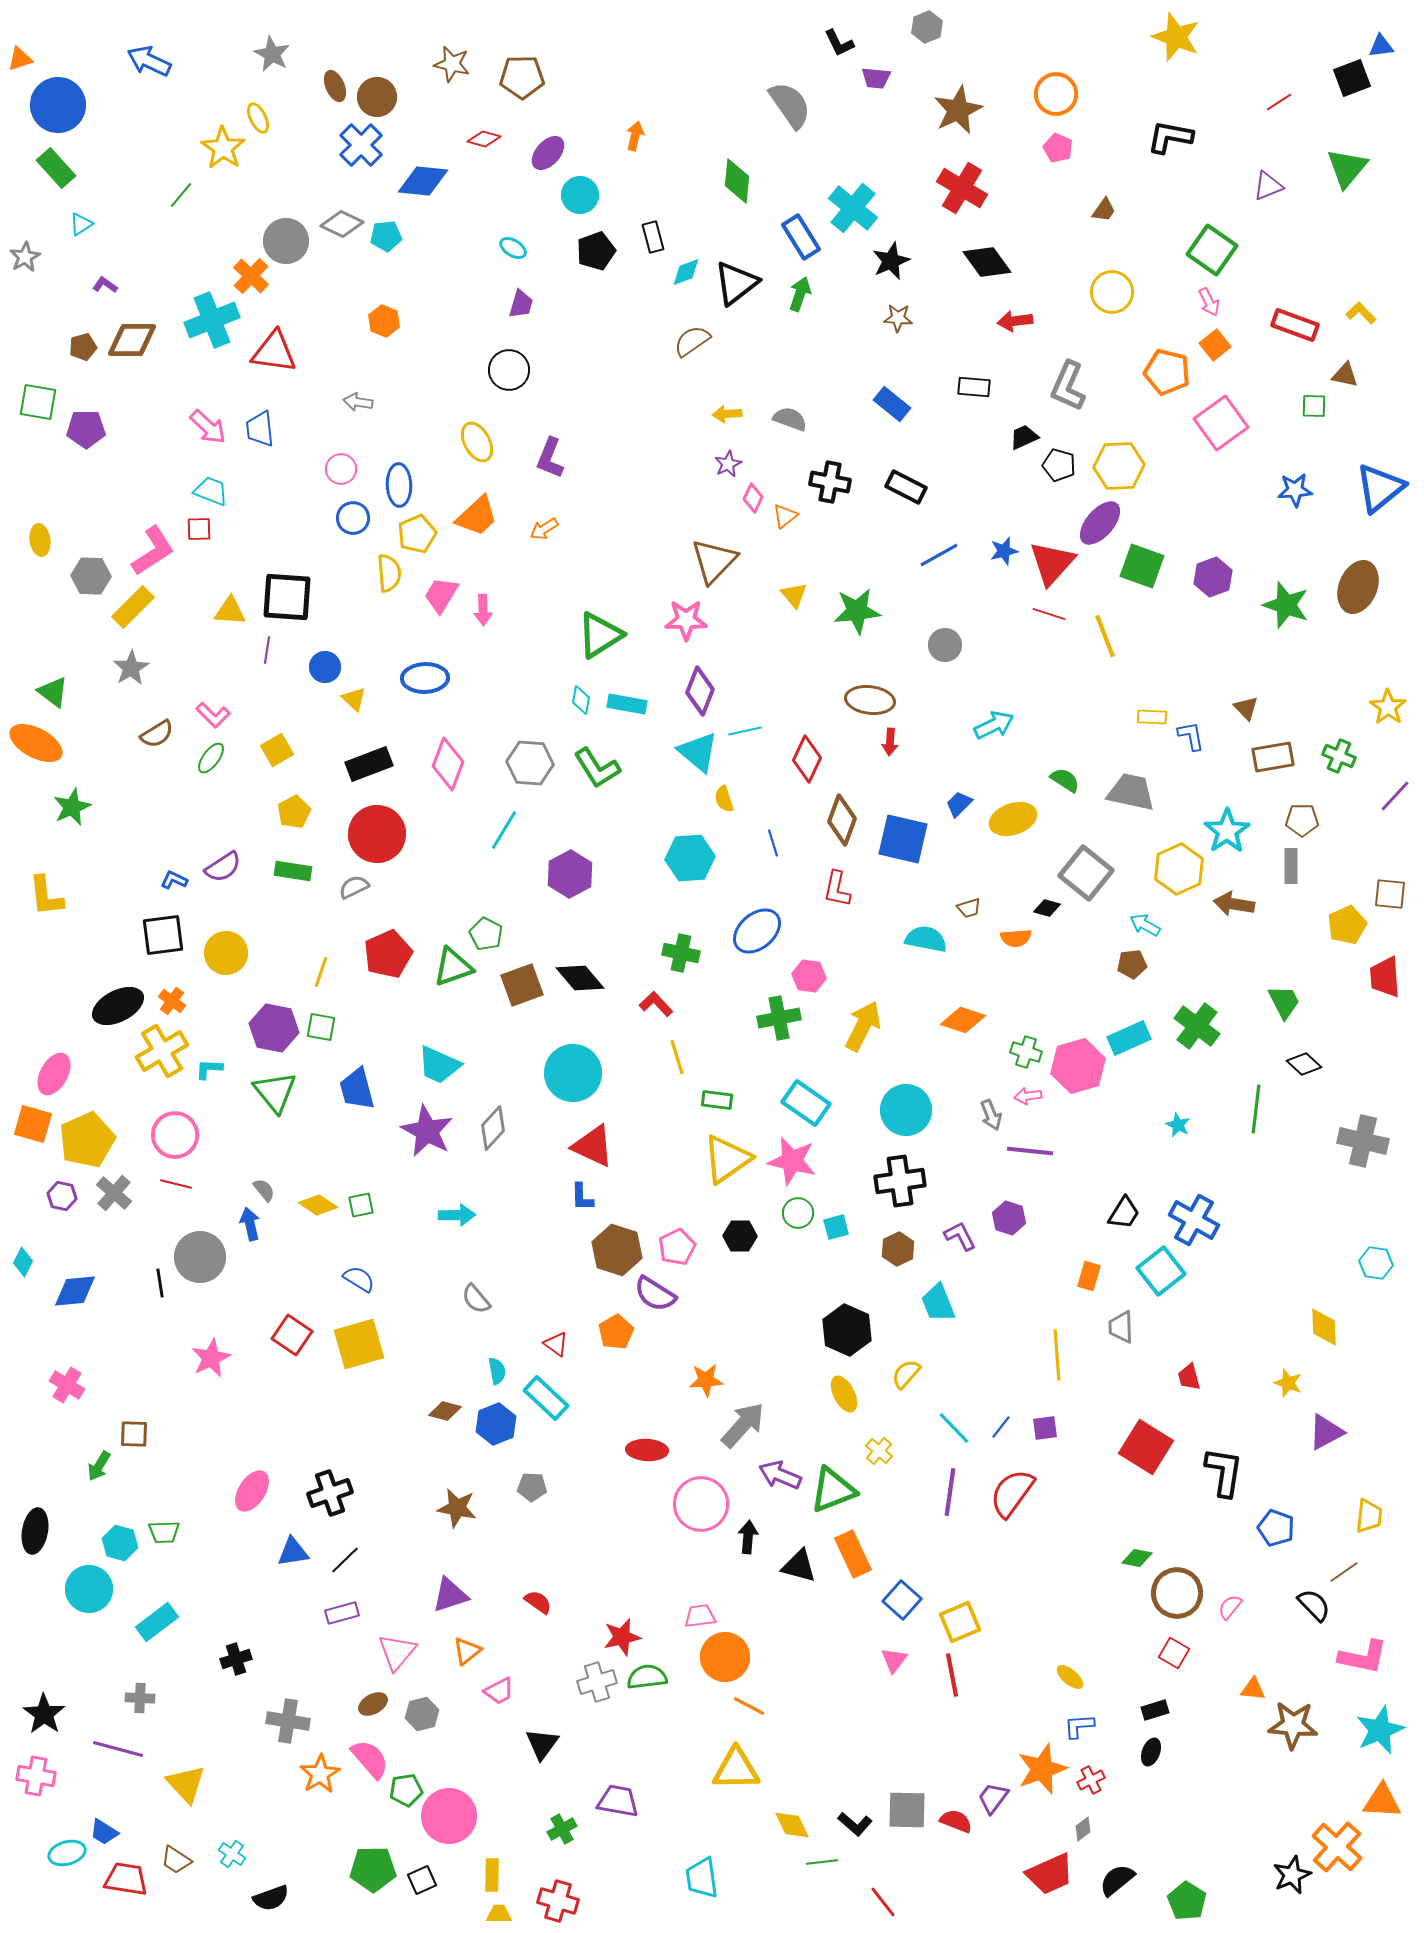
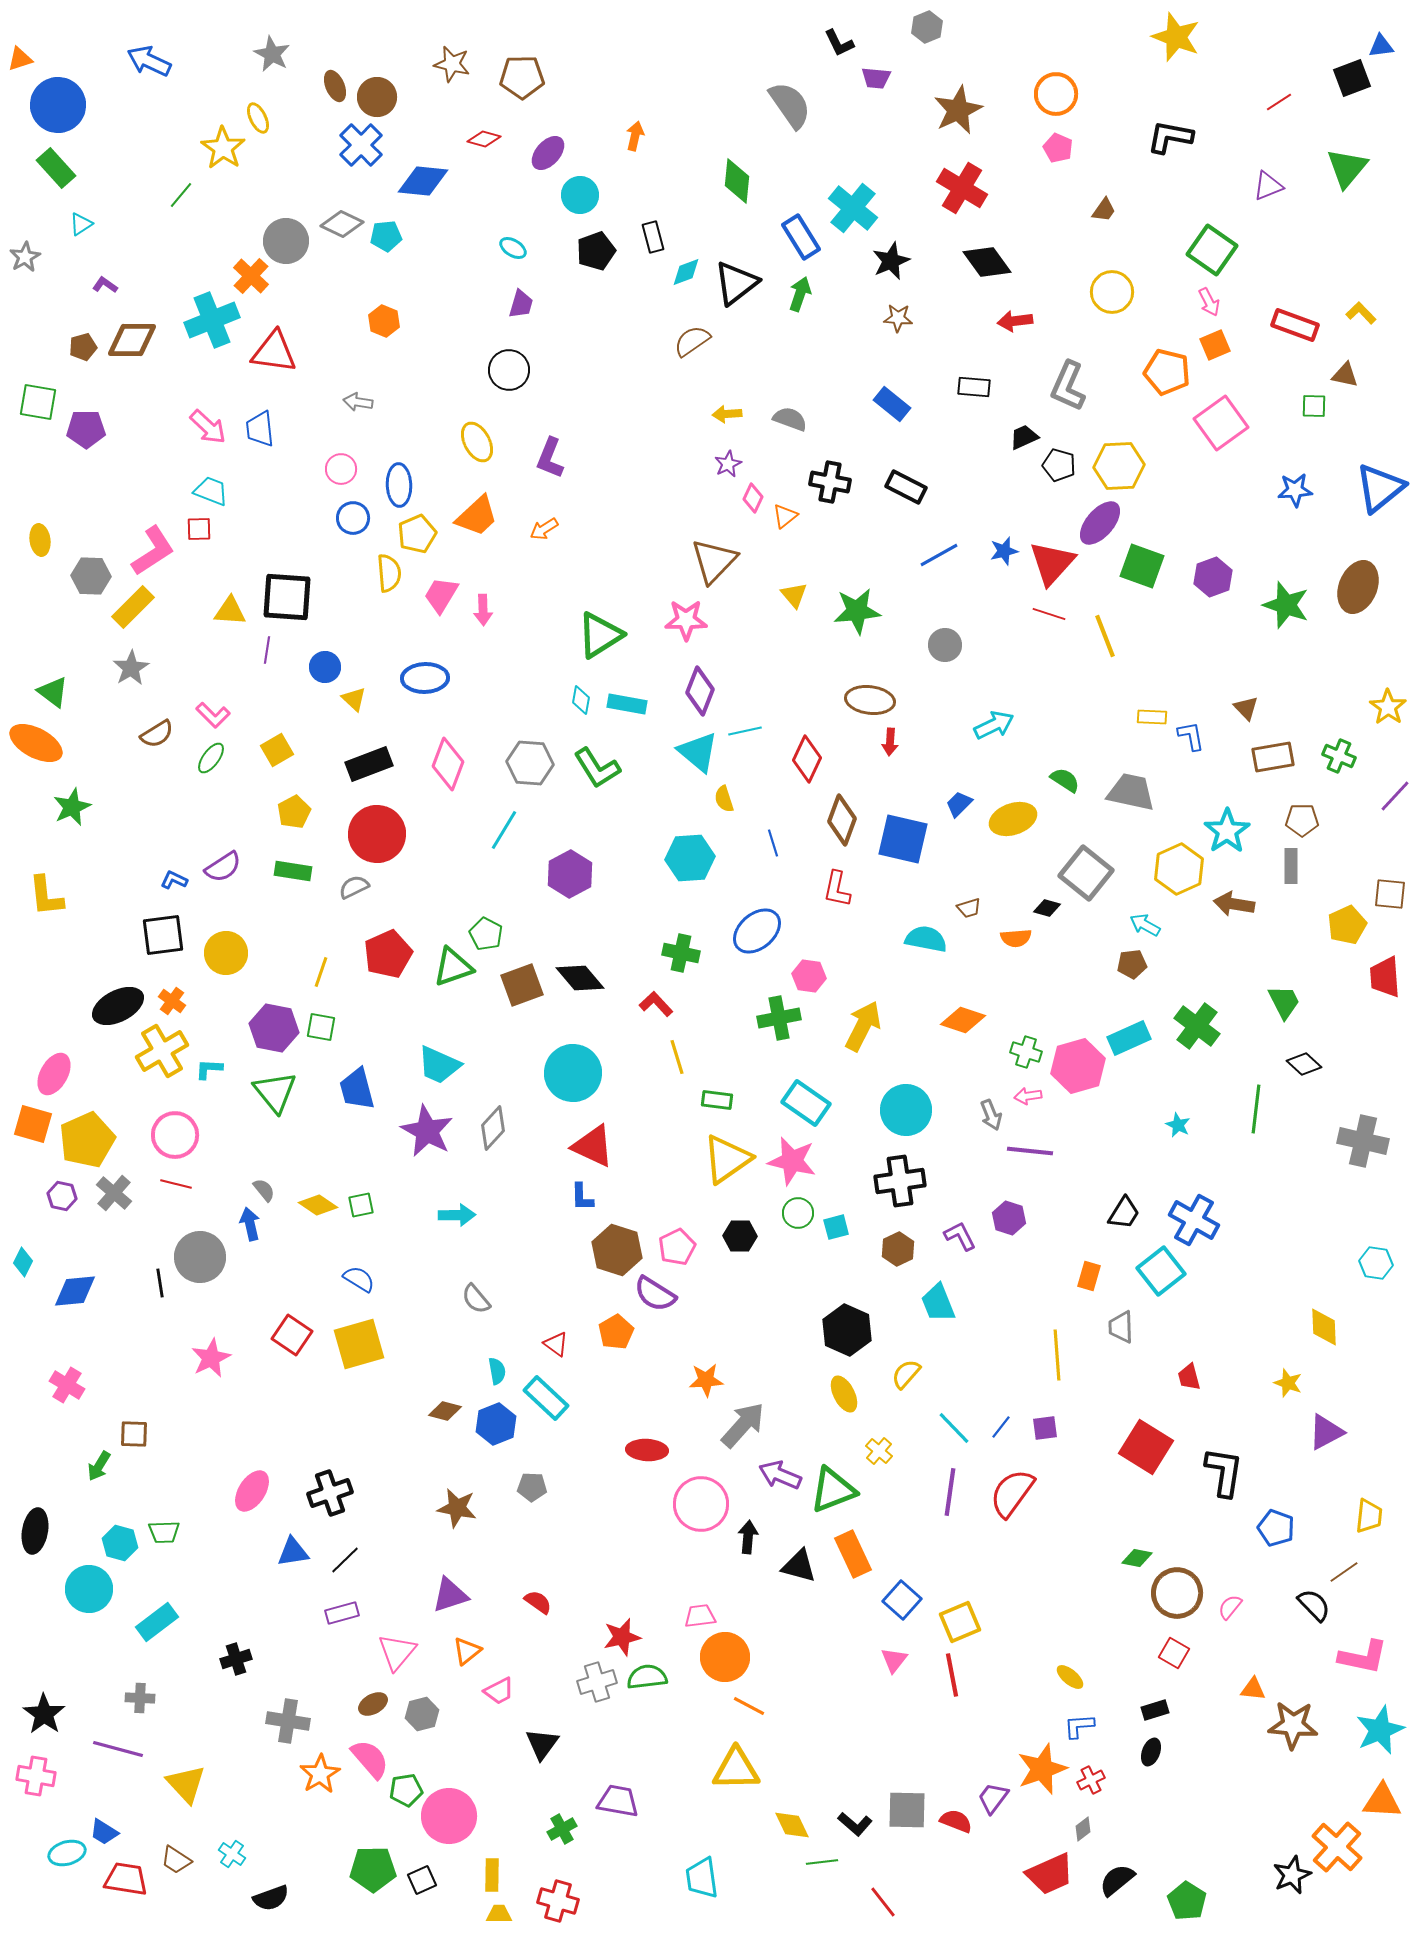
orange square at (1215, 345): rotated 16 degrees clockwise
